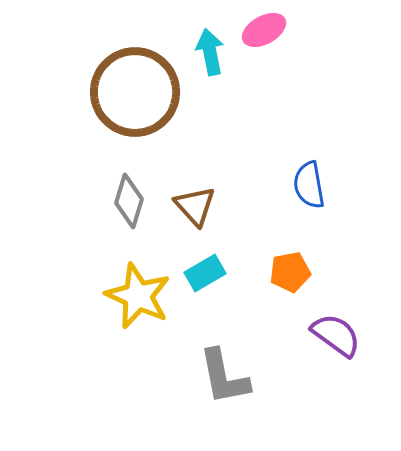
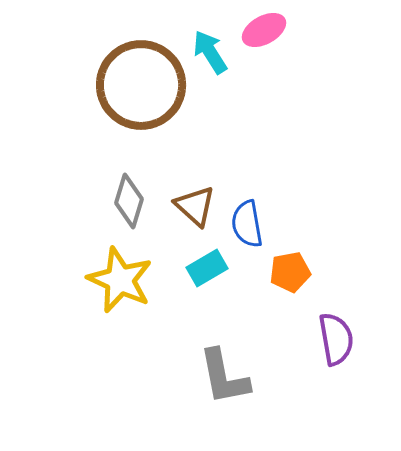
cyan arrow: rotated 21 degrees counterclockwise
brown circle: moved 6 px right, 7 px up
blue semicircle: moved 62 px left, 39 px down
brown triangle: rotated 6 degrees counterclockwise
cyan rectangle: moved 2 px right, 5 px up
yellow star: moved 18 px left, 16 px up
purple semicircle: moved 4 px down; rotated 44 degrees clockwise
